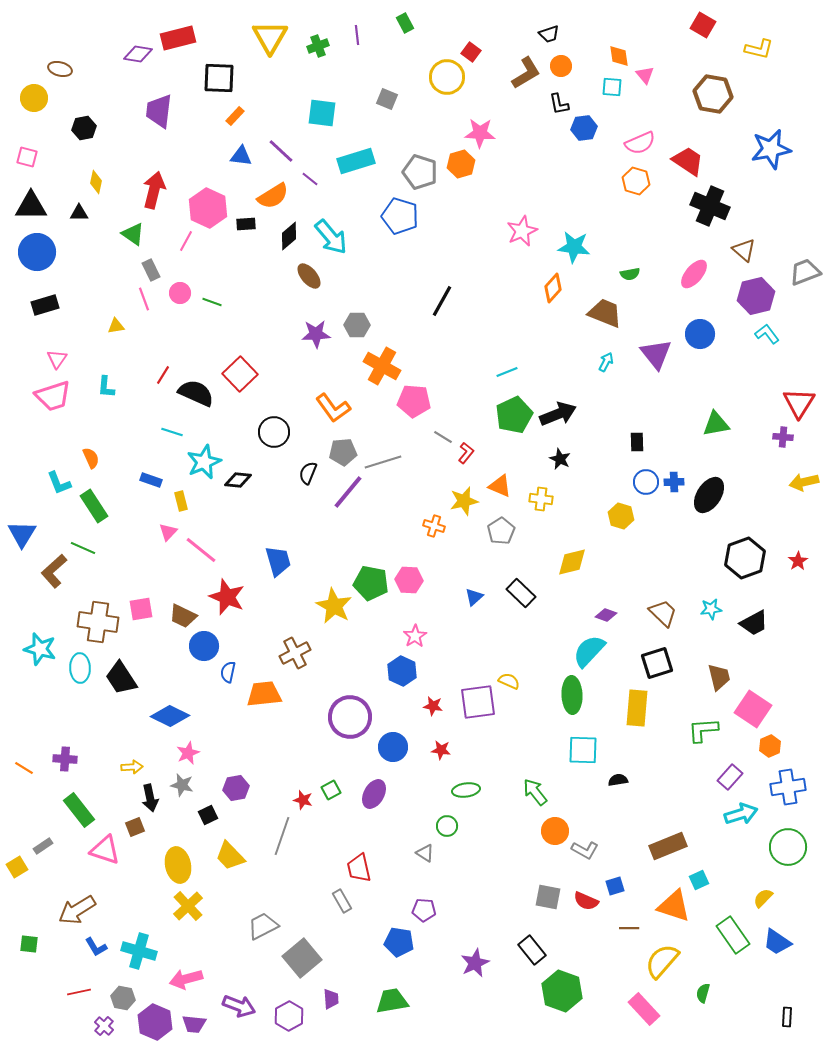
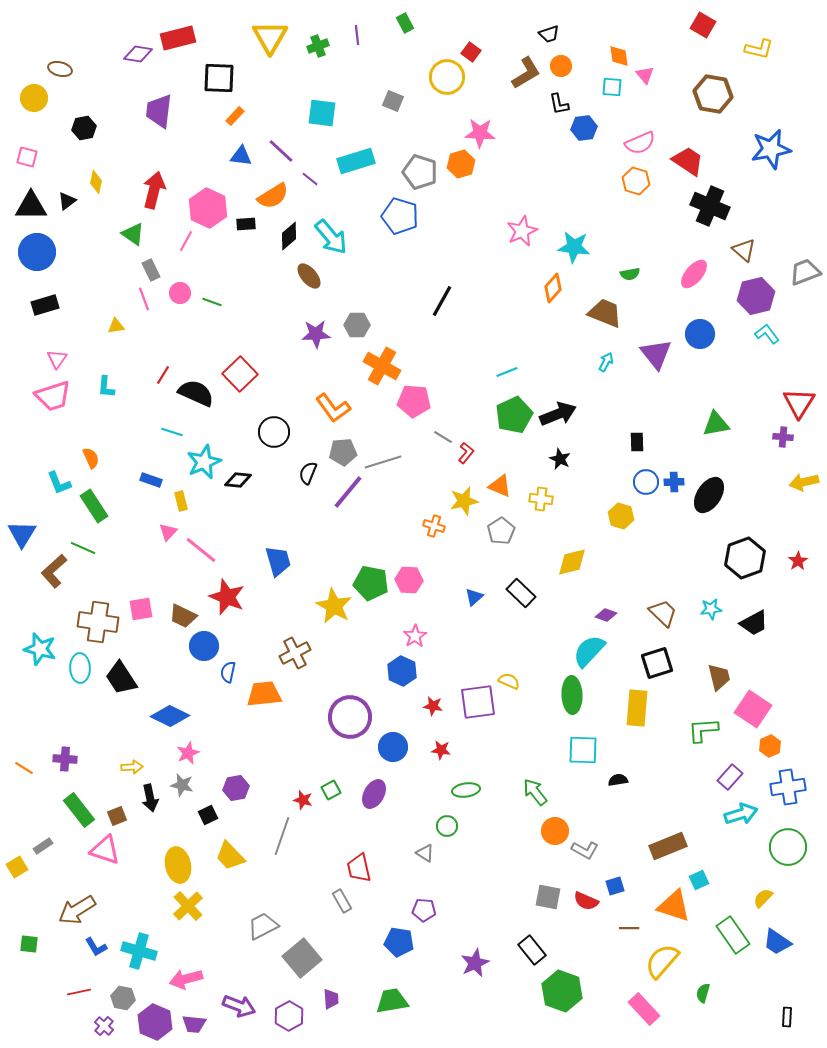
gray square at (387, 99): moved 6 px right, 2 px down
black triangle at (79, 213): moved 12 px left, 12 px up; rotated 36 degrees counterclockwise
brown square at (135, 827): moved 18 px left, 11 px up
